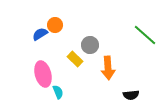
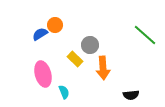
orange arrow: moved 5 px left
cyan semicircle: moved 6 px right
